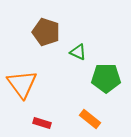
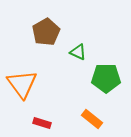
brown pentagon: rotated 24 degrees clockwise
orange rectangle: moved 2 px right
